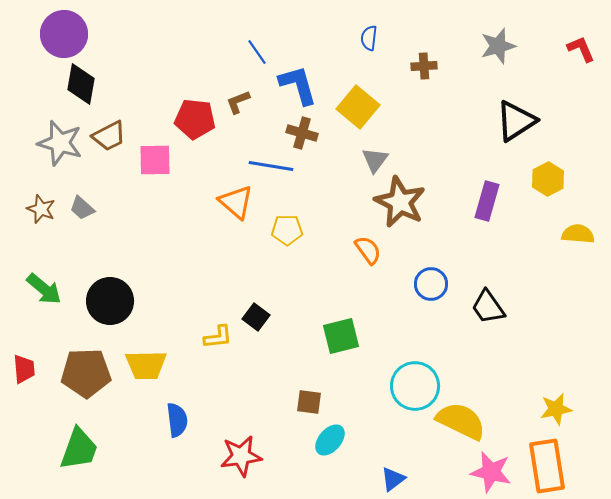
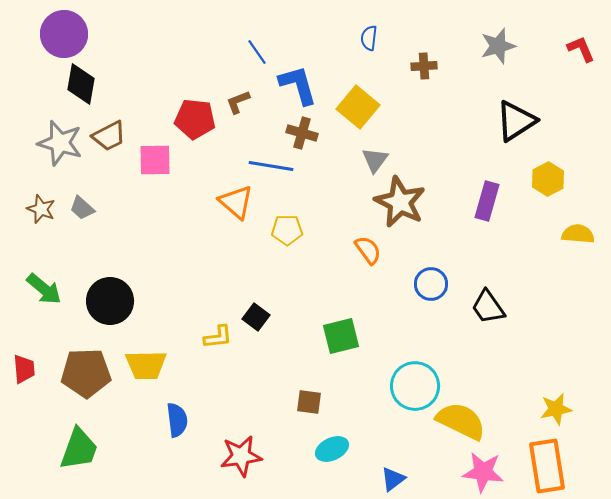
cyan ellipse at (330, 440): moved 2 px right, 9 px down; rotated 24 degrees clockwise
pink star at (491, 472): moved 8 px left; rotated 6 degrees counterclockwise
